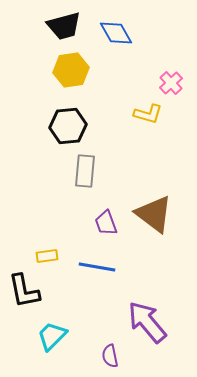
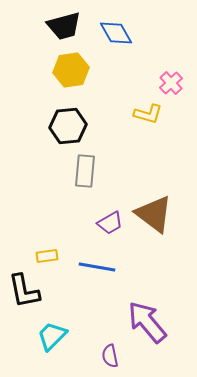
purple trapezoid: moved 4 px right; rotated 100 degrees counterclockwise
